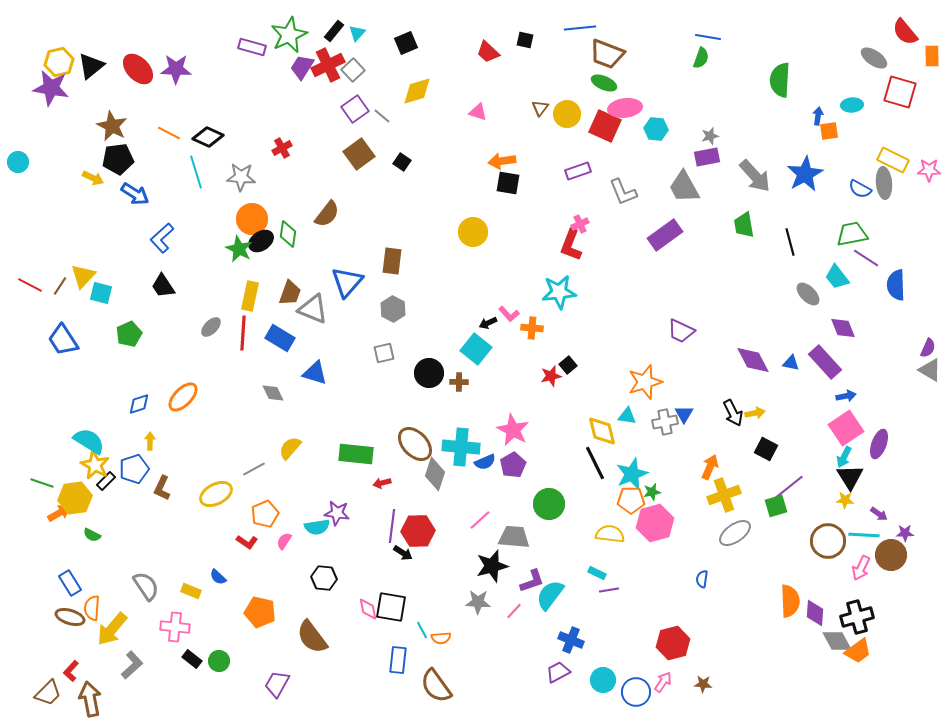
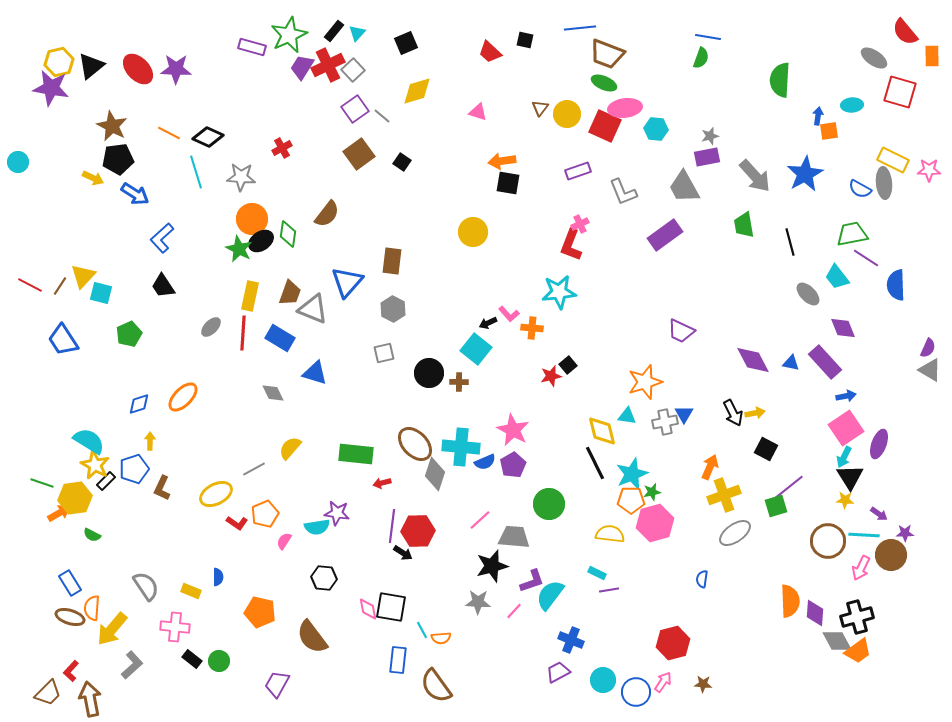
red trapezoid at (488, 52): moved 2 px right
red L-shape at (247, 542): moved 10 px left, 19 px up
blue semicircle at (218, 577): rotated 132 degrees counterclockwise
